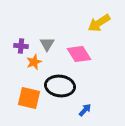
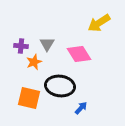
blue arrow: moved 4 px left, 2 px up
